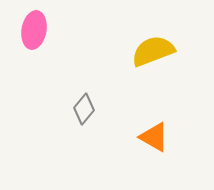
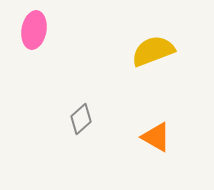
gray diamond: moved 3 px left, 10 px down; rotated 8 degrees clockwise
orange triangle: moved 2 px right
